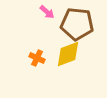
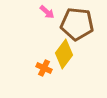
yellow diamond: moved 4 px left; rotated 32 degrees counterclockwise
orange cross: moved 7 px right, 10 px down
